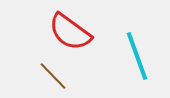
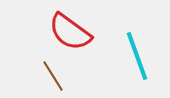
brown line: rotated 12 degrees clockwise
